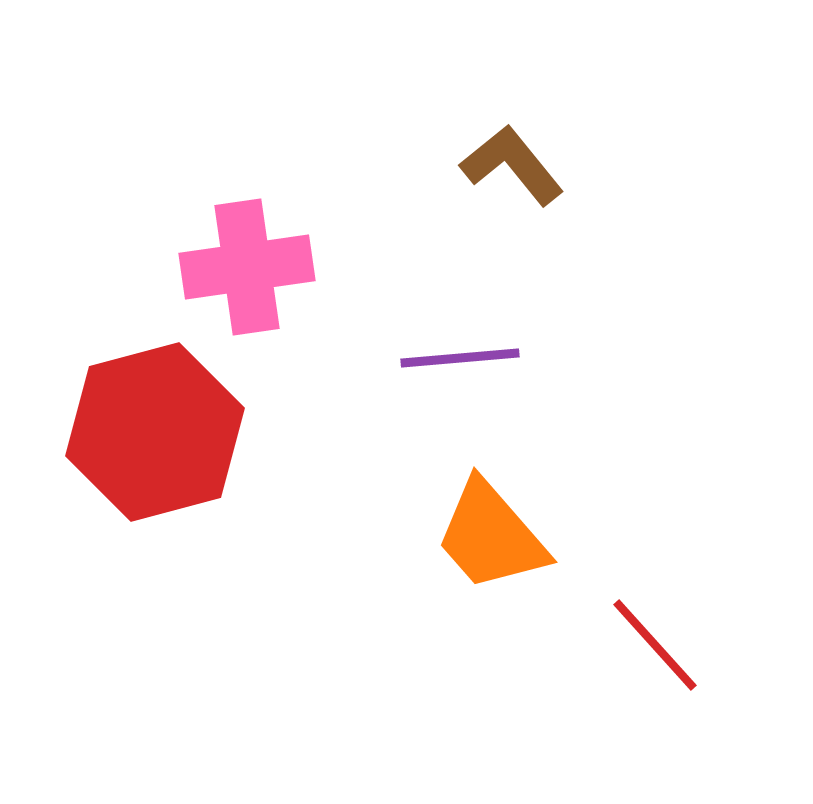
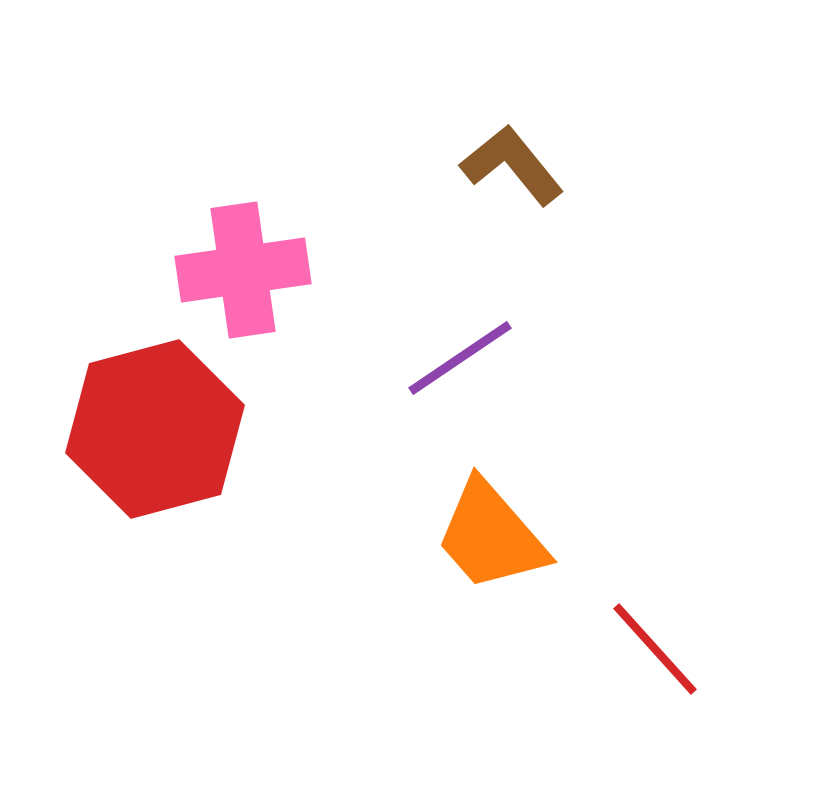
pink cross: moved 4 px left, 3 px down
purple line: rotated 29 degrees counterclockwise
red hexagon: moved 3 px up
red line: moved 4 px down
